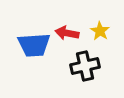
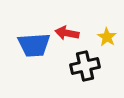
yellow star: moved 7 px right, 6 px down
